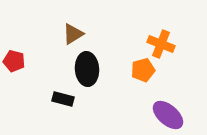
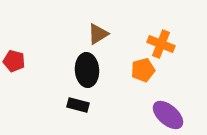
brown triangle: moved 25 px right
black ellipse: moved 1 px down
black rectangle: moved 15 px right, 6 px down
